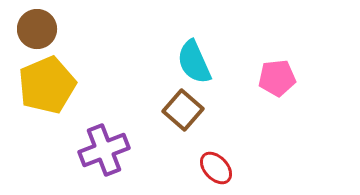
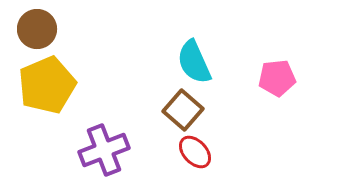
red ellipse: moved 21 px left, 16 px up
